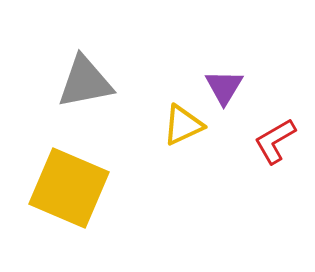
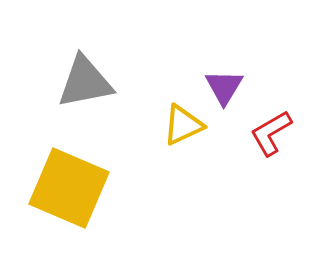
red L-shape: moved 4 px left, 8 px up
